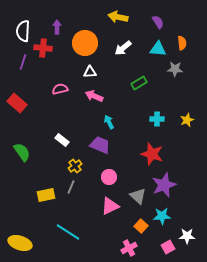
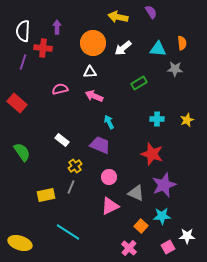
purple semicircle: moved 7 px left, 10 px up
orange circle: moved 8 px right
gray triangle: moved 2 px left, 3 px up; rotated 18 degrees counterclockwise
pink cross: rotated 21 degrees counterclockwise
